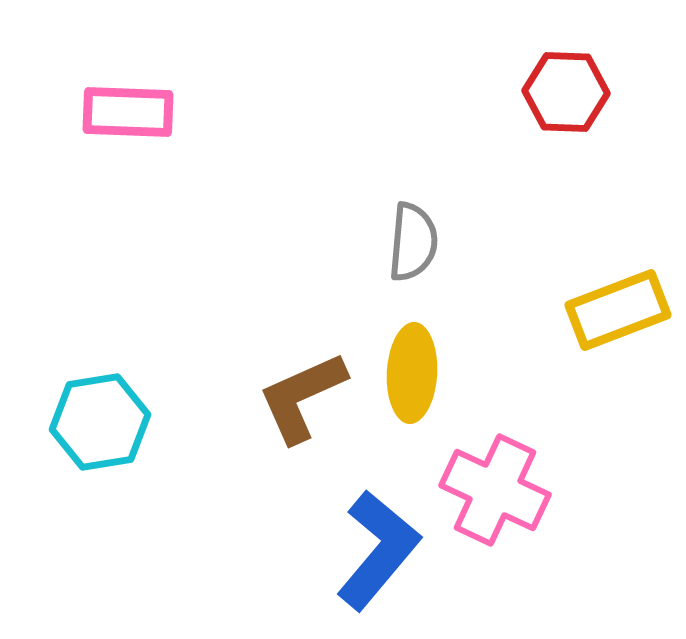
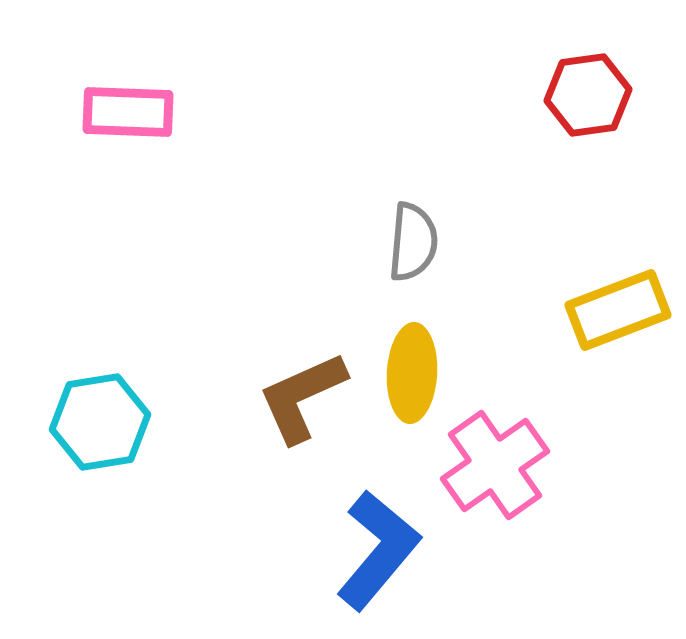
red hexagon: moved 22 px right, 3 px down; rotated 10 degrees counterclockwise
pink cross: moved 25 px up; rotated 30 degrees clockwise
